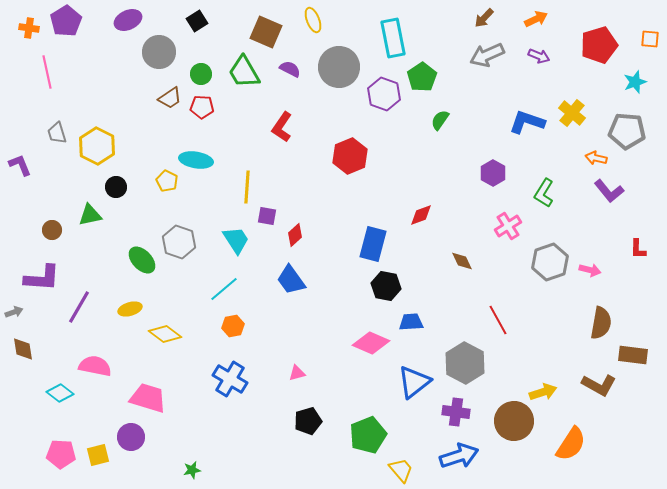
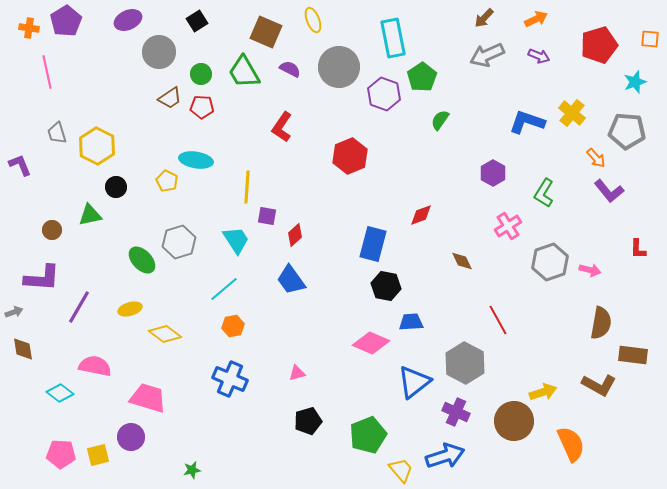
orange arrow at (596, 158): rotated 145 degrees counterclockwise
gray hexagon at (179, 242): rotated 24 degrees clockwise
blue cross at (230, 379): rotated 8 degrees counterclockwise
purple cross at (456, 412): rotated 16 degrees clockwise
orange semicircle at (571, 444): rotated 57 degrees counterclockwise
blue arrow at (459, 456): moved 14 px left
